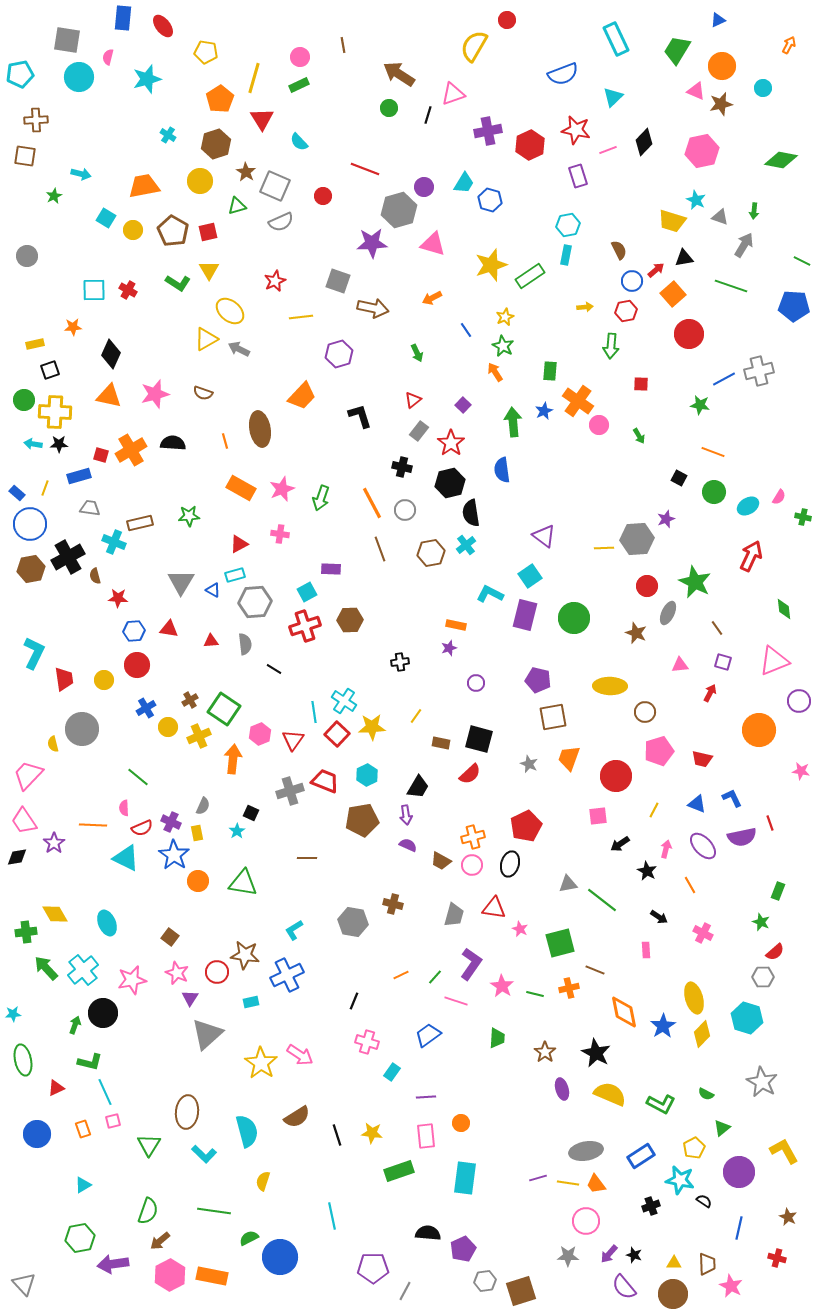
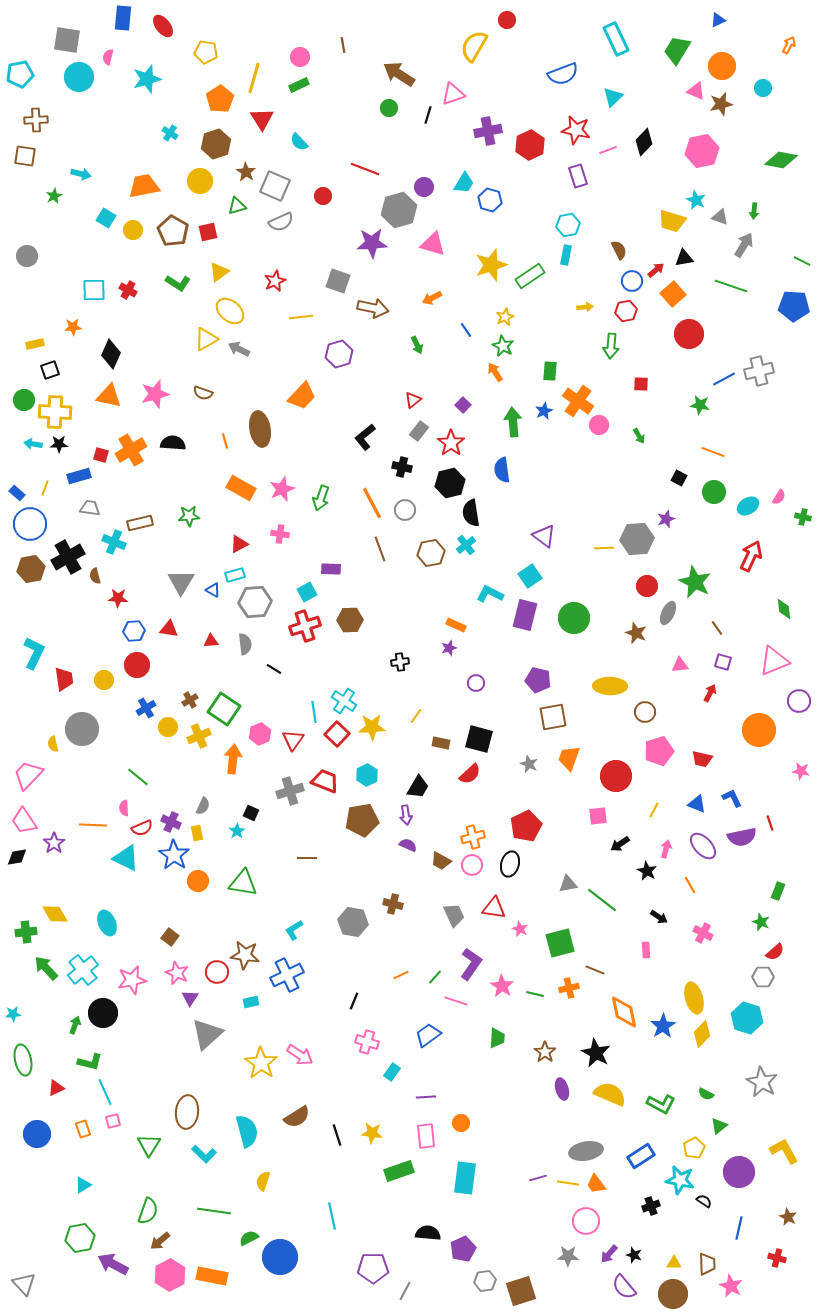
cyan cross at (168, 135): moved 2 px right, 2 px up
yellow triangle at (209, 270): moved 10 px right, 2 px down; rotated 25 degrees clockwise
green arrow at (417, 353): moved 8 px up
black L-shape at (360, 416): moved 5 px right, 21 px down; rotated 112 degrees counterclockwise
orange rectangle at (456, 625): rotated 12 degrees clockwise
gray trapezoid at (454, 915): rotated 40 degrees counterclockwise
green triangle at (722, 1128): moved 3 px left, 2 px up
purple arrow at (113, 1264): rotated 36 degrees clockwise
